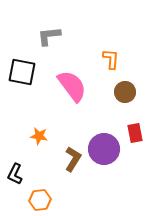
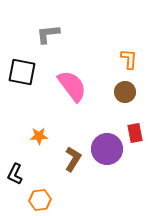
gray L-shape: moved 1 px left, 2 px up
orange L-shape: moved 18 px right
orange star: rotated 12 degrees counterclockwise
purple circle: moved 3 px right
